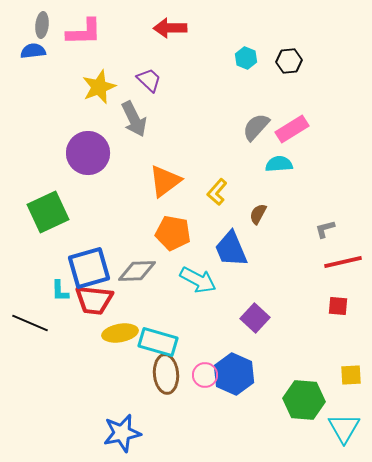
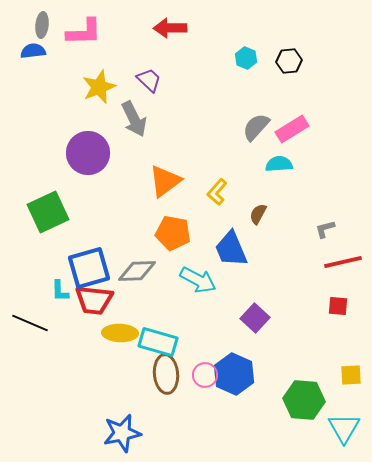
yellow ellipse: rotated 12 degrees clockwise
